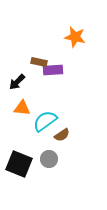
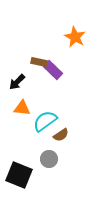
orange star: rotated 15 degrees clockwise
purple rectangle: rotated 48 degrees clockwise
brown semicircle: moved 1 px left
black square: moved 11 px down
